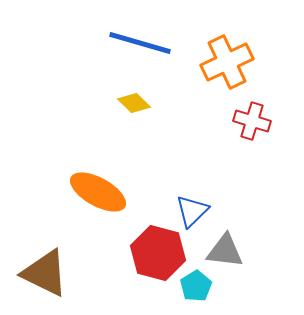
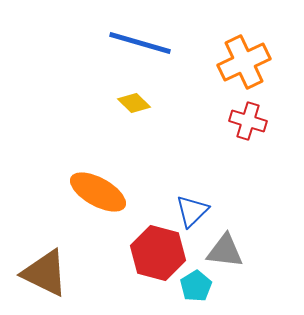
orange cross: moved 17 px right
red cross: moved 4 px left
